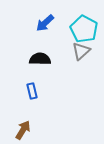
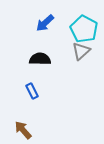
blue rectangle: rotated 14 degrees counterclockwise
brown arrow: rotated 72 degrees counterclockwise
